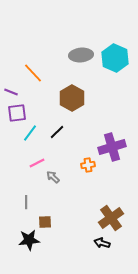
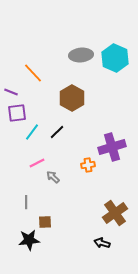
cyan line: moved 2 px right, 1 px up
brown cross: moved 4 px right, 5 px up
